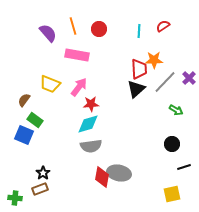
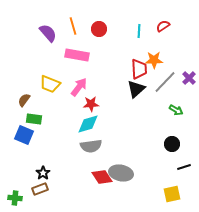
green rectangle: moved 1 px left, 1 px up; rotated 28 degrees counterclockwise
gray ellipse: moved 2 px right
red diamond: rotated 45 degrees counterclockwise
